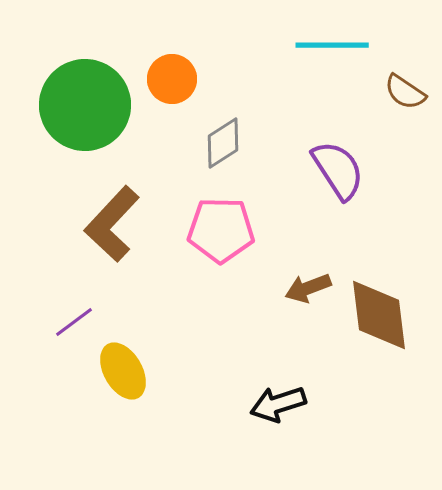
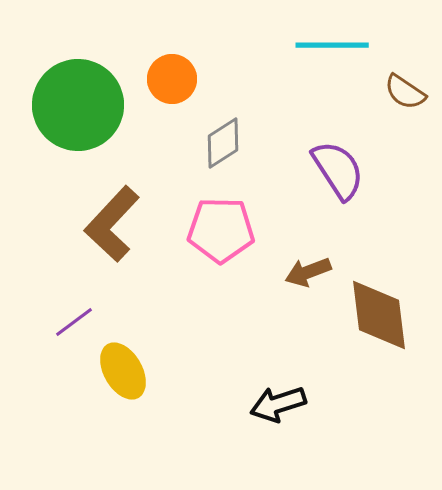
green circle: moved 7 px left
brown arrow: moved 16 px up
